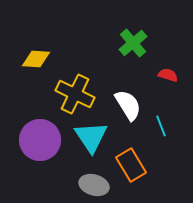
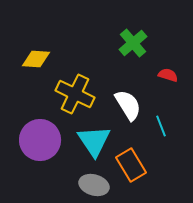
cyan triangle: moved 3 px right, 4 px down
